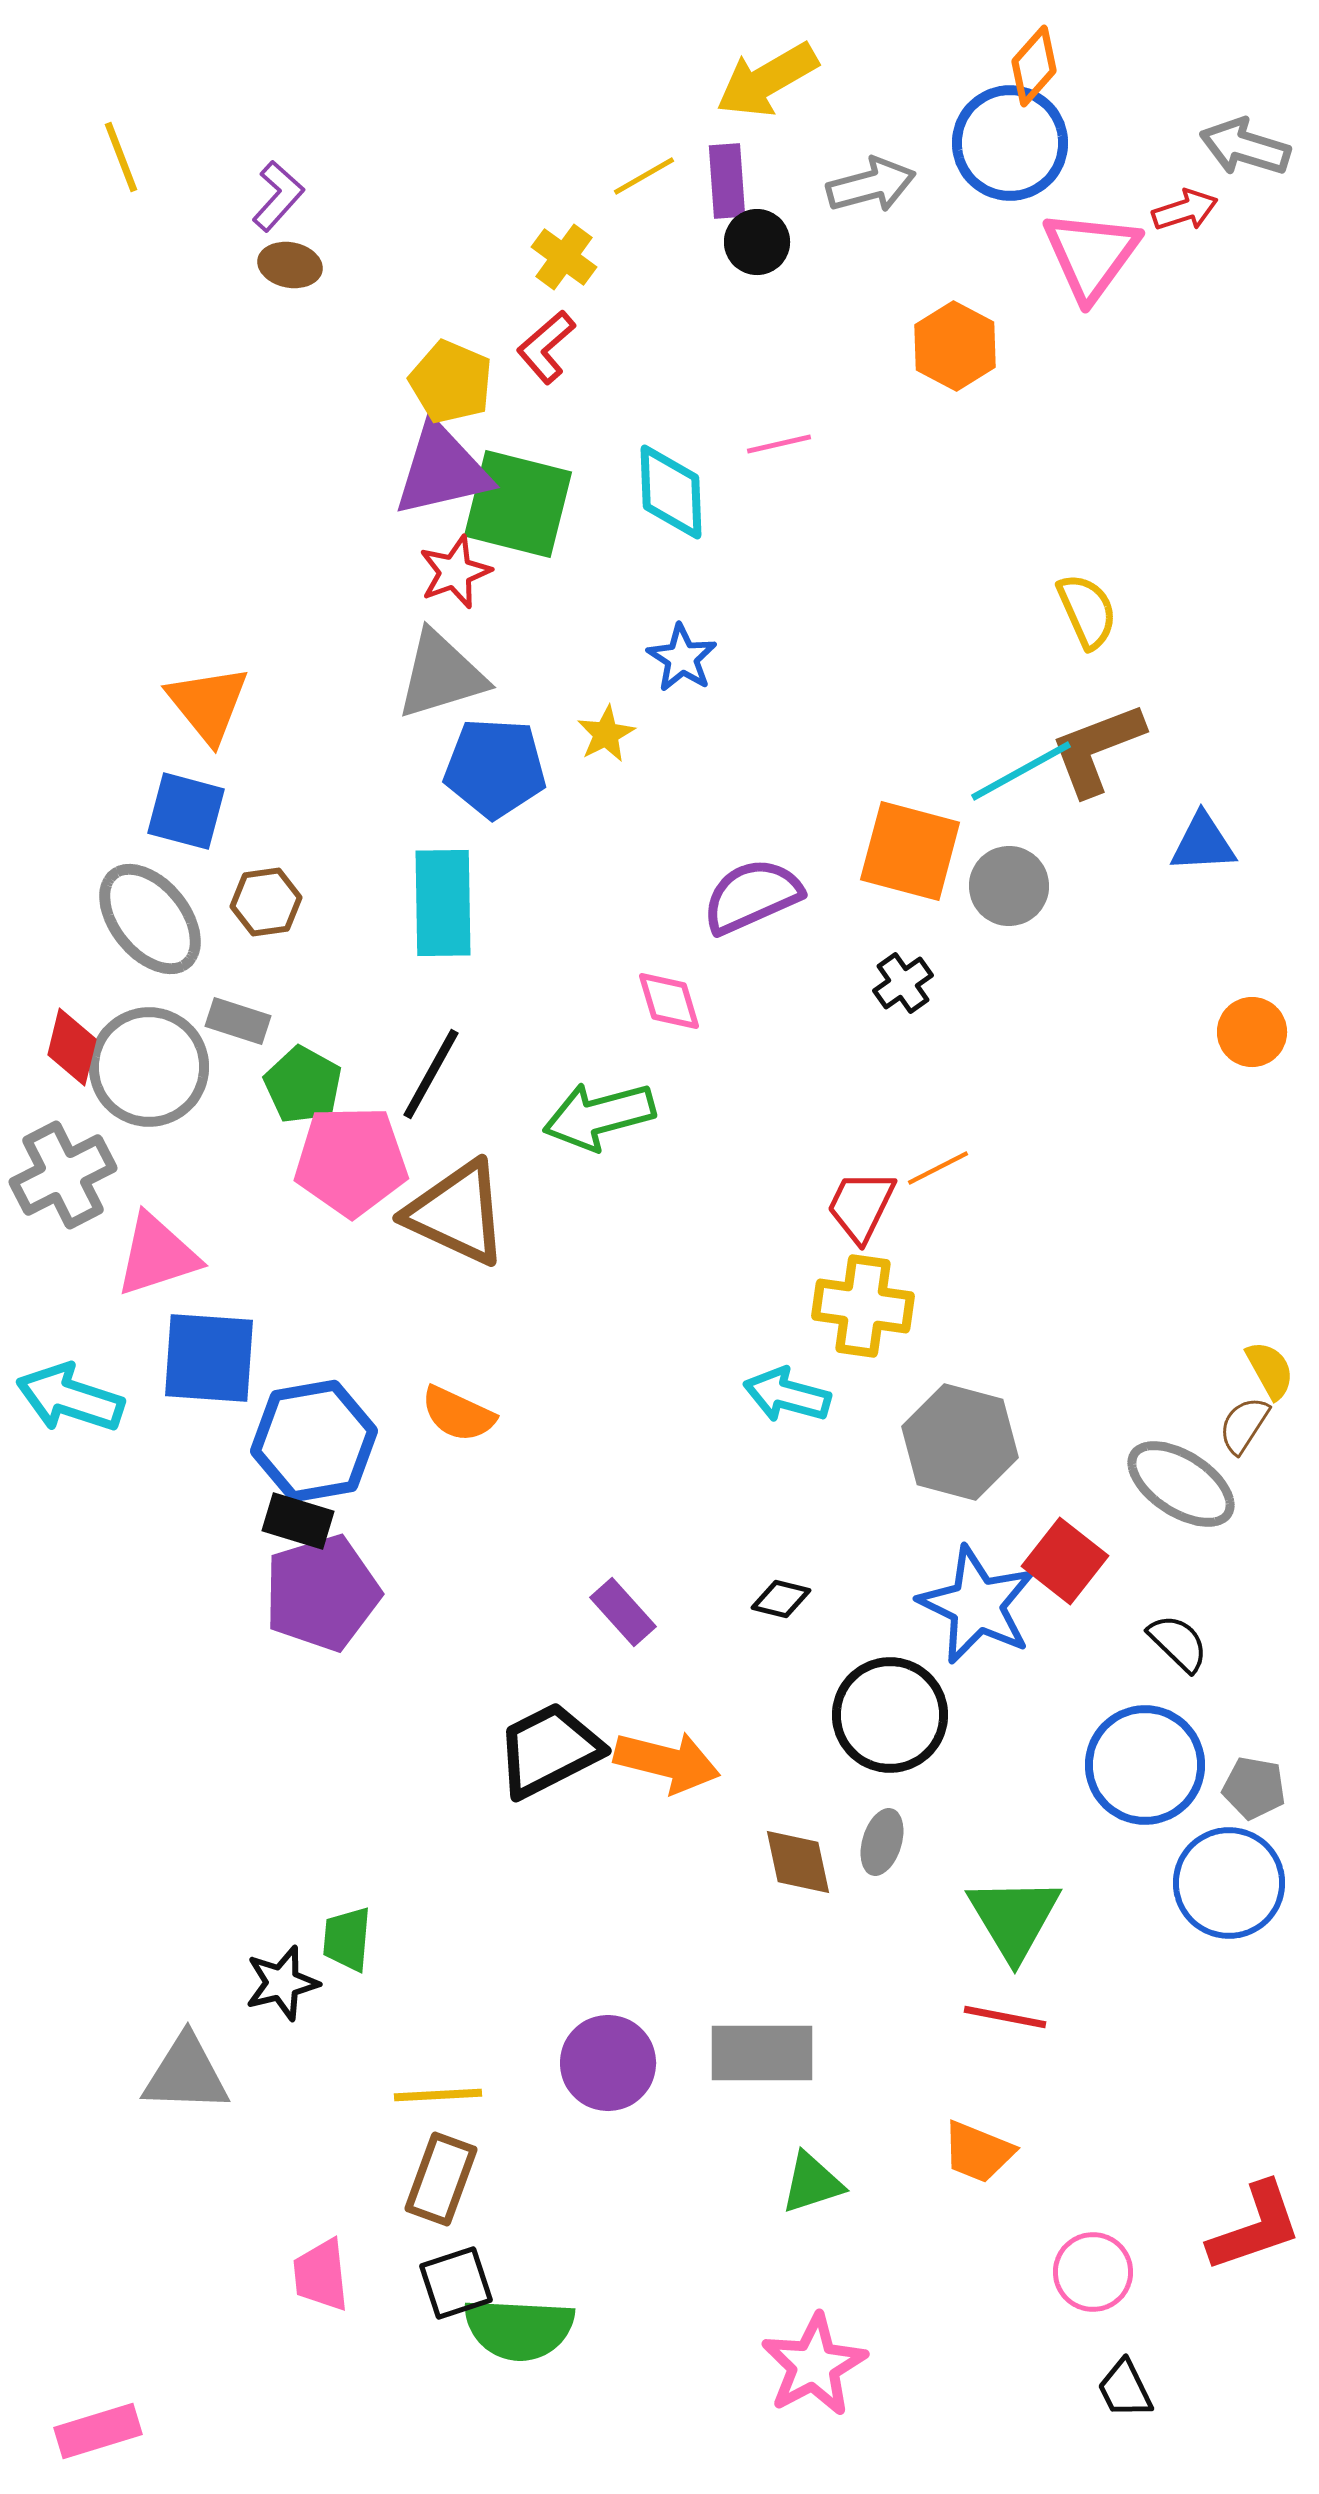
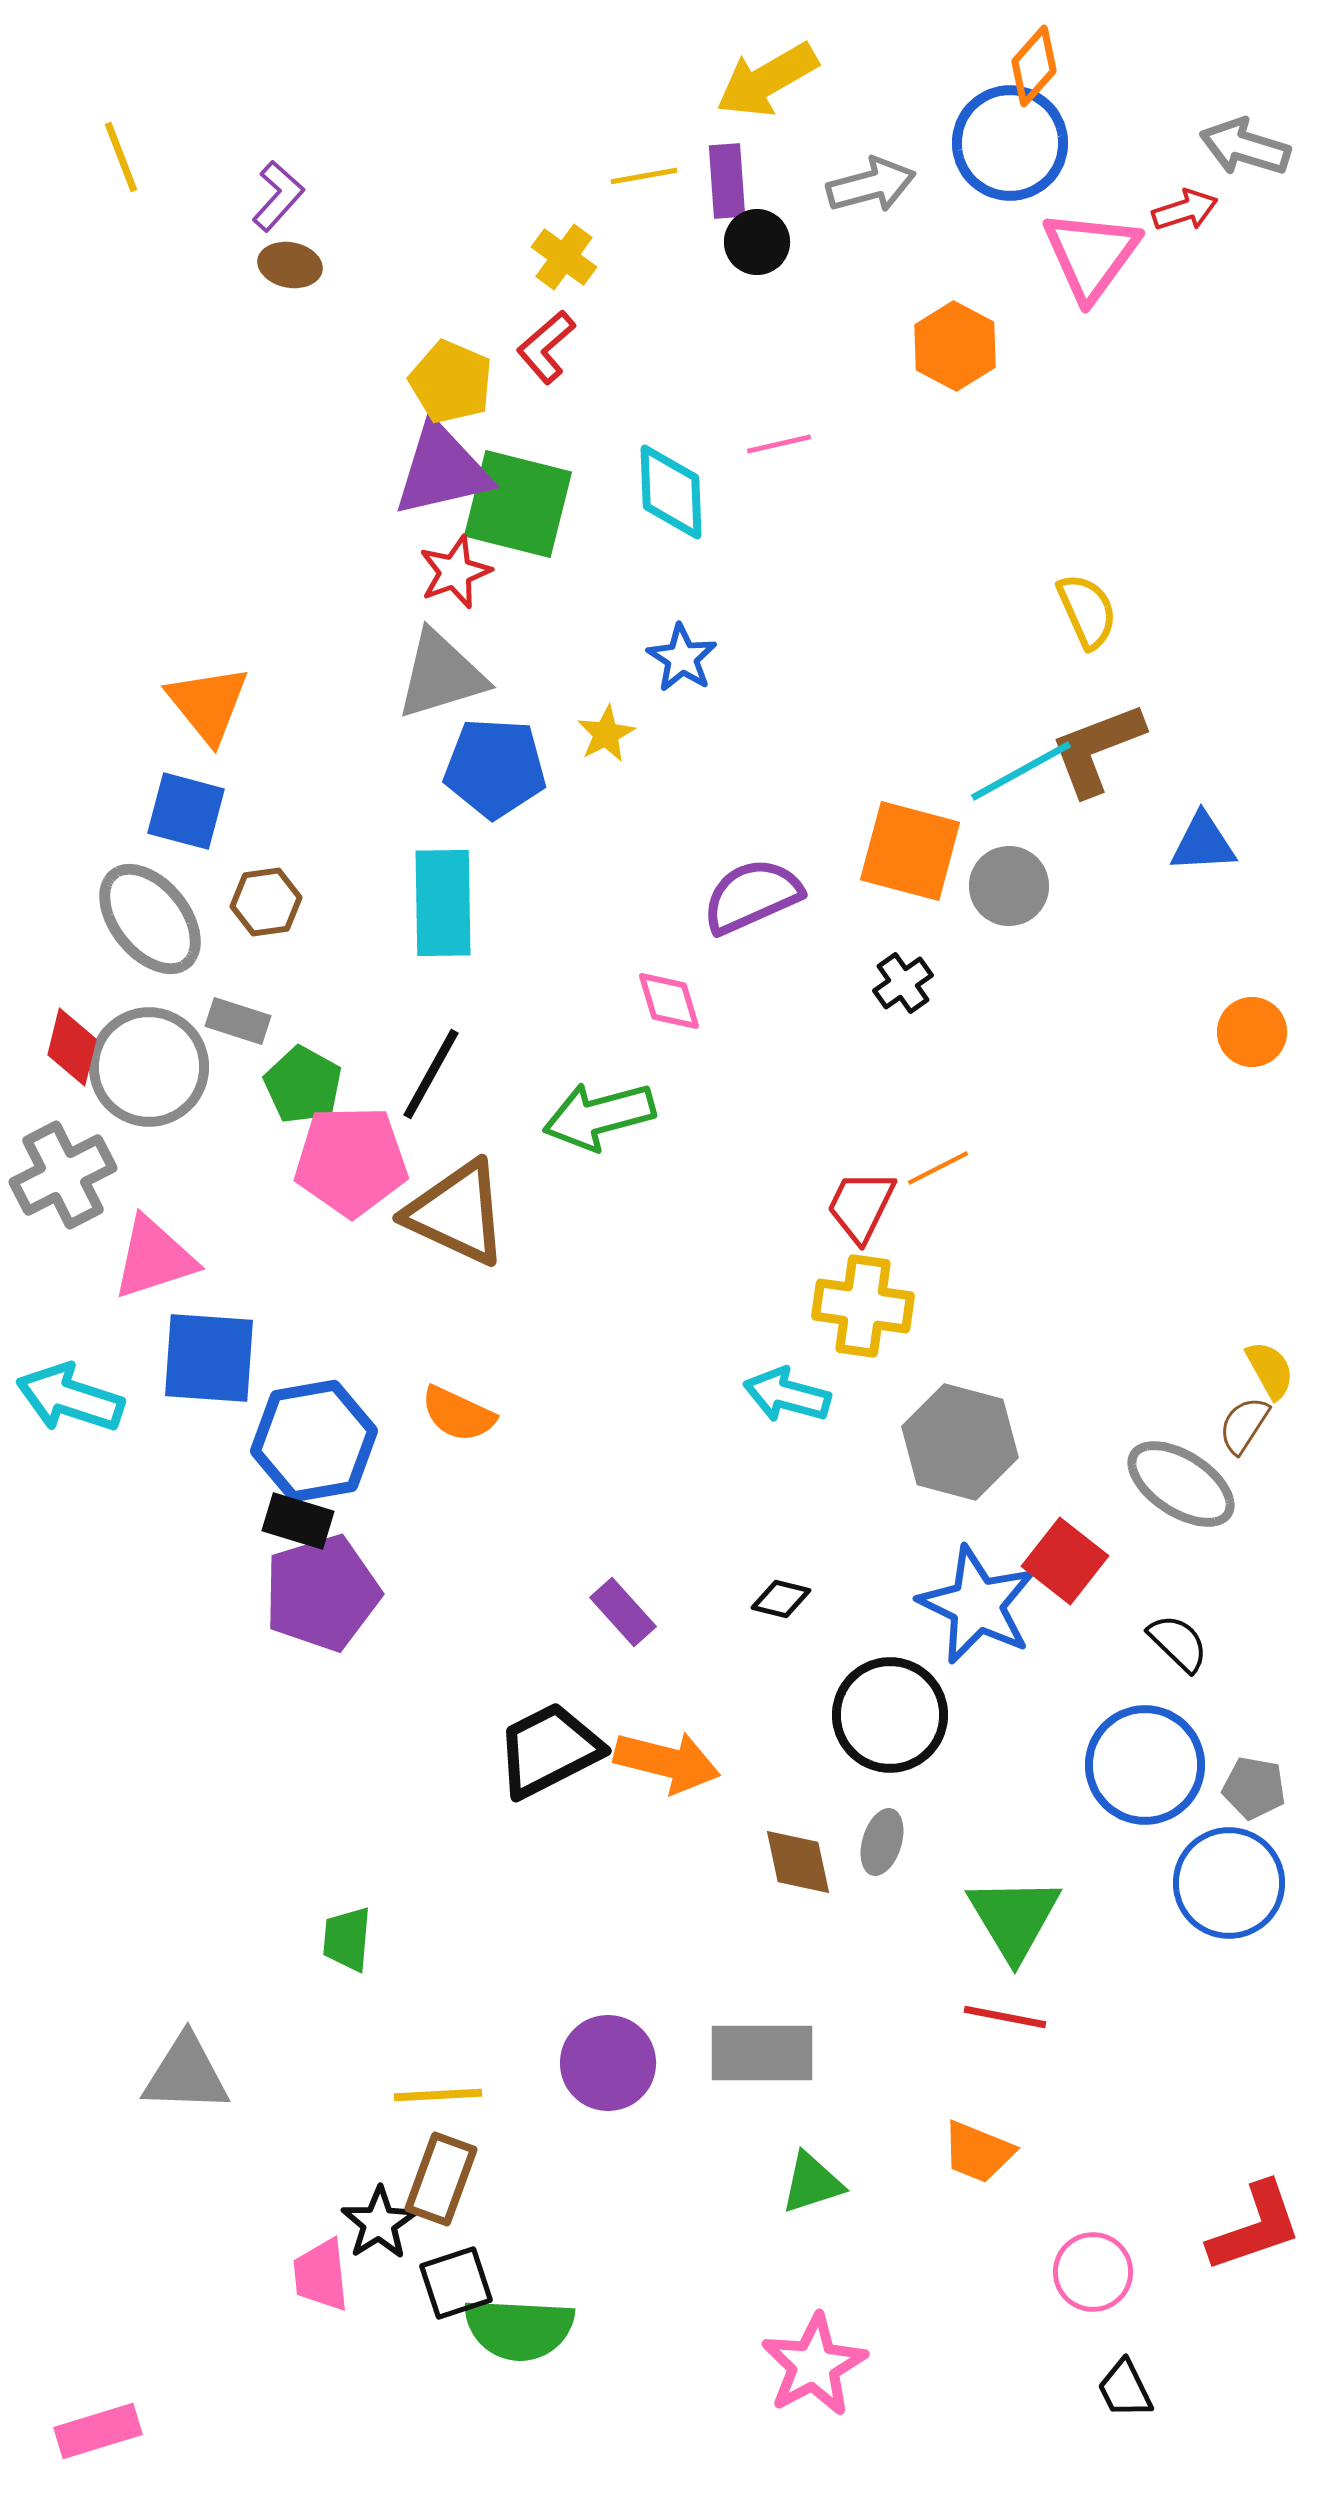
yellow line at (644, 176): rotated 20 degrees clockwise
pink triangle at (157, 1255): moved 3 px left, 3 px down
black star at (282, 1983): moved 97 px right, 240 px down; rotated 18 degrees counterclockwise
